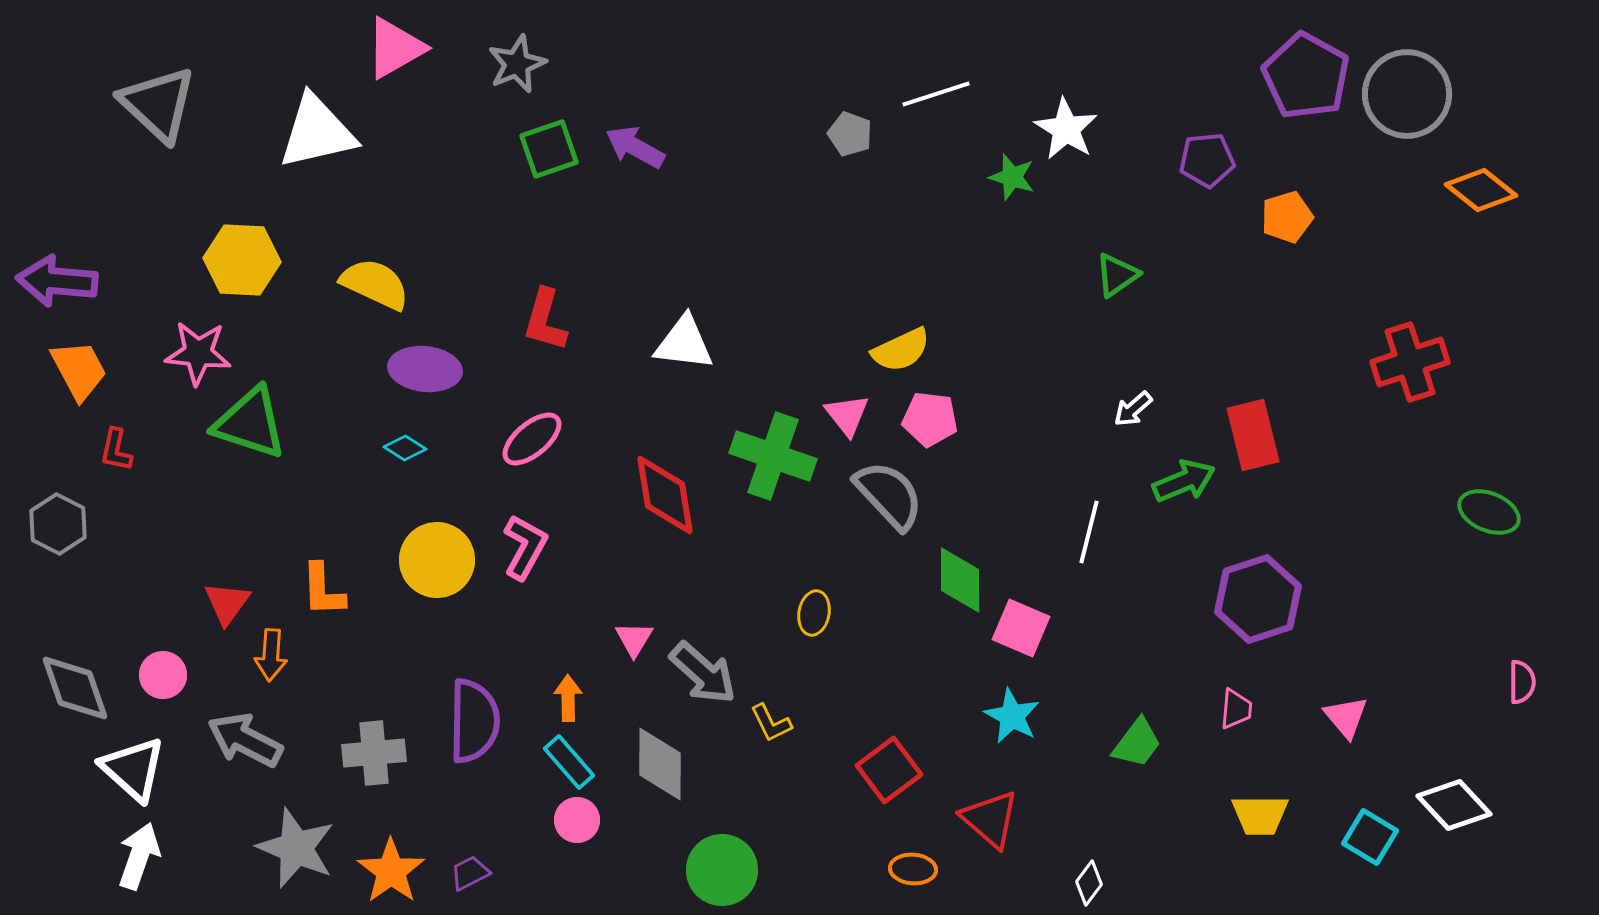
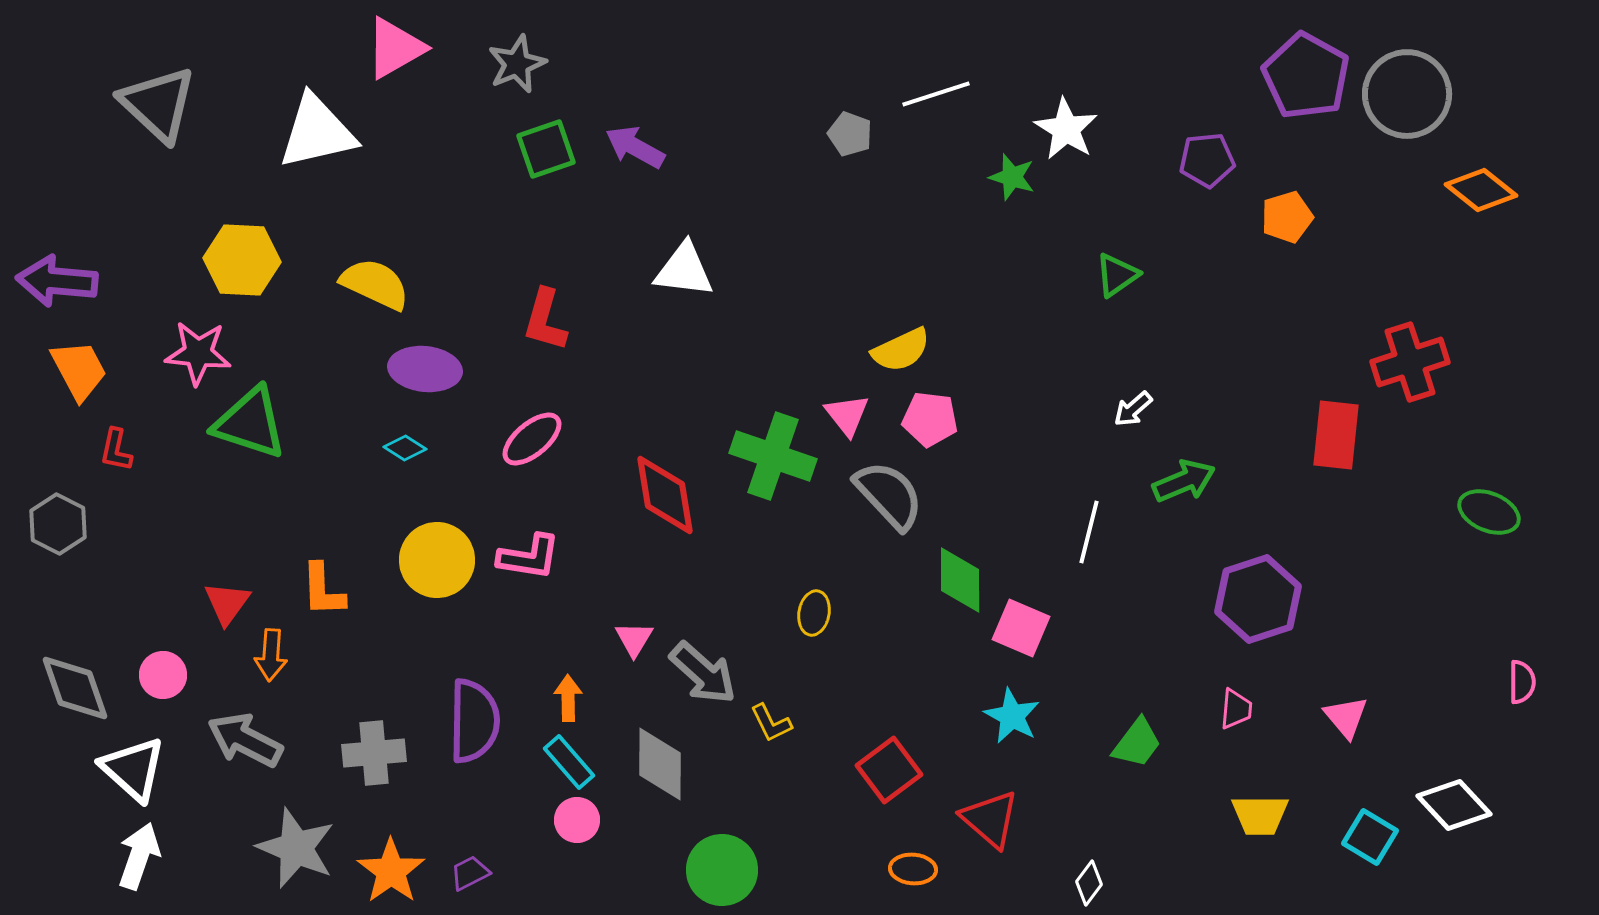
green square at (549, 149): moved 3 px left
white triangle at (684, 343): moved 73 px up
red rectangle at (1253, 435): moved 83 px right; rotated 20 degrees clockwise
pink L-shape at (525, 547): moved 4 px right, 10 px down; rotated 70 degrees clockwise
